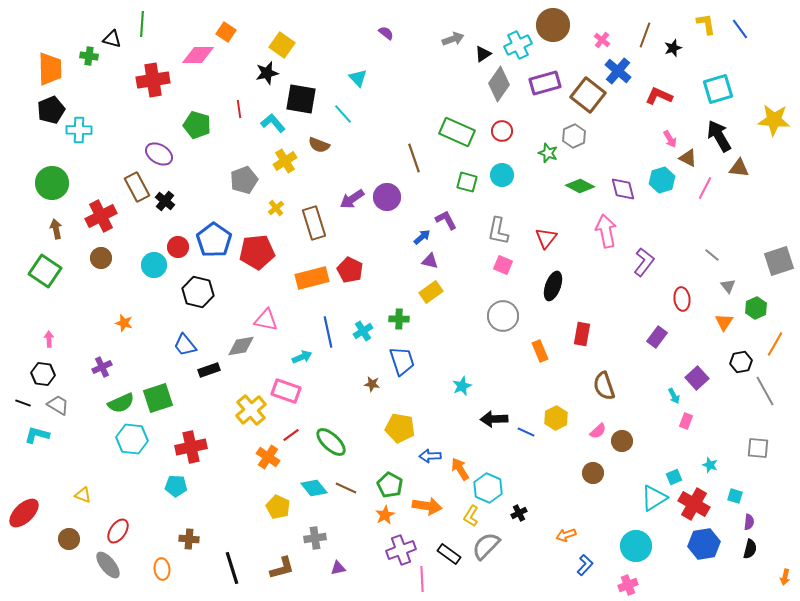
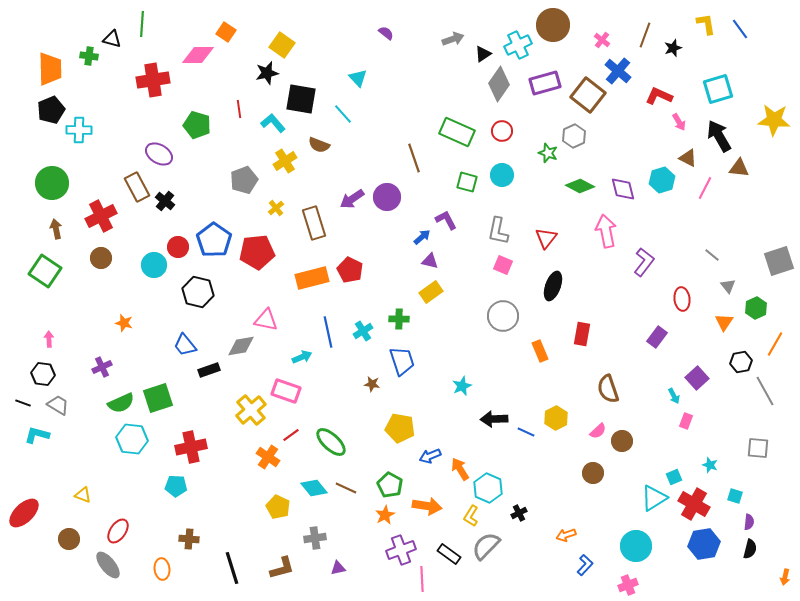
pink arrow at (670, 139): moved 9 px right, 17 px up
brown semicircle at (604, 386): moved 4 px right, 3 px down
blue arrow at (430, 456): rotated 20 degrees counterclockwise
